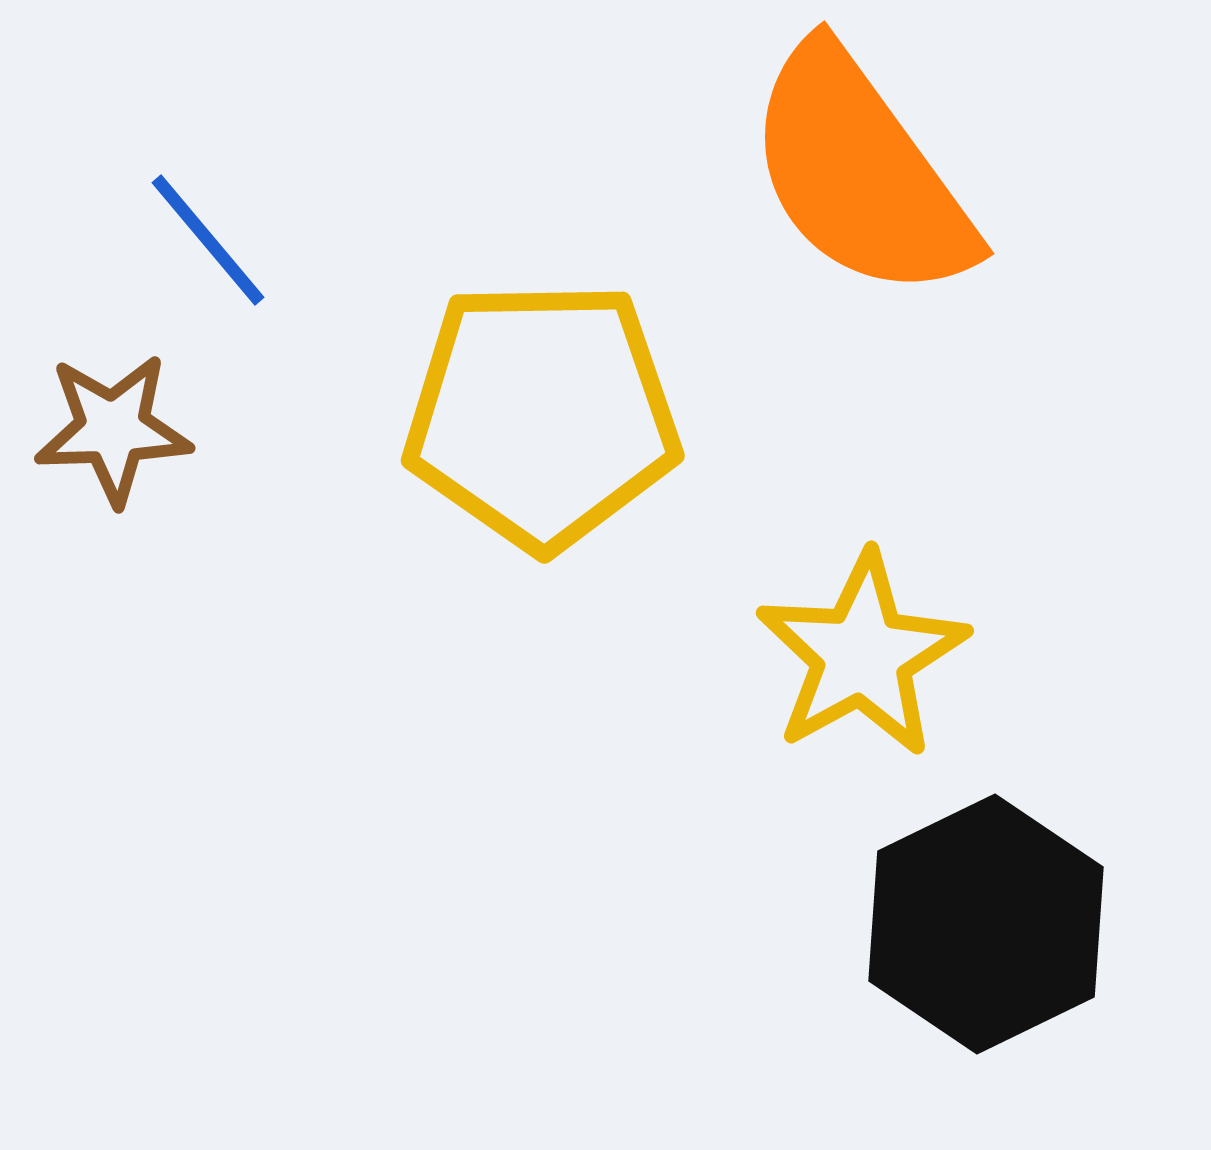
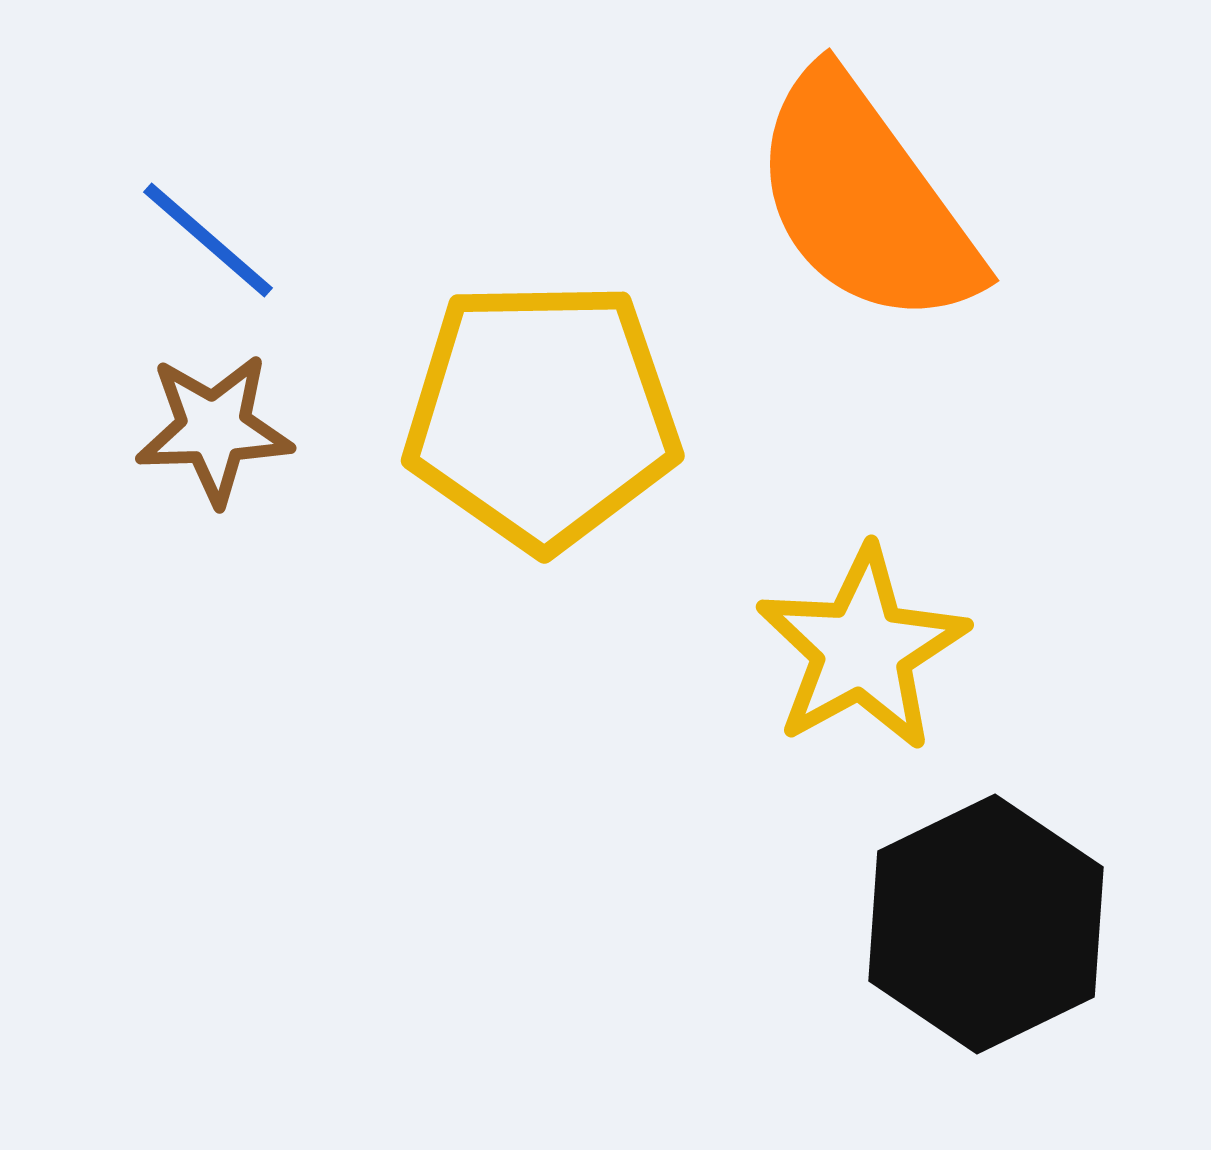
orange semicircle: moved 5 px right, 27 px down
blue line: rotated 9 degrees counterclockwise
brown star: moved 101 px right
yellow star: moved 6 px up
